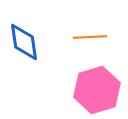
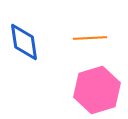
orange line: moved 1 px down
